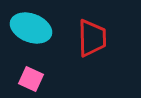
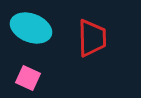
pink square: moved 3 px left, 1 px up
